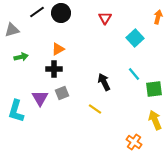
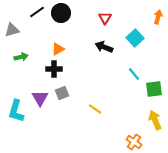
black arrow: moved 35 px up; rotated 42 degrees counterclockwise
